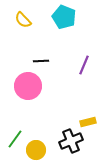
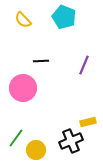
pink circle: moved 5 px left, 2 px down
green line: moved 1 px right, 1 px up
